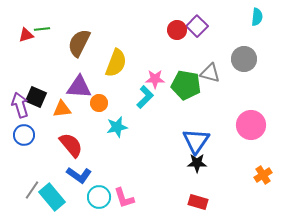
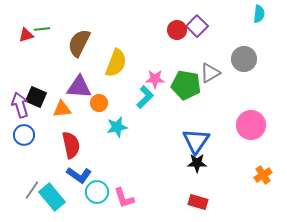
cyan semicircle: moved 2 px right, 3 px up
gray triangle: rotated 45 degrees counterclockwise
red semicircle: rotated 28 degrees clockwise
cyan circle: moved 2 px left, 5 px up
